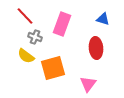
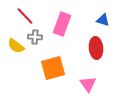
blue triangle: moved 1 px down
gray cross: rotated 16 degrees counterclockwise
yellow semicircle: moved 10 px left, 10 px up
pink triangle: rotated 12 degrees counterclockwise
